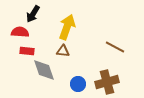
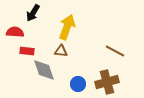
black arrow: moved 1 px up
red semicircle: moved 5 px left
brown line: moved 4 px down
brown triangle: moved 2 px left
